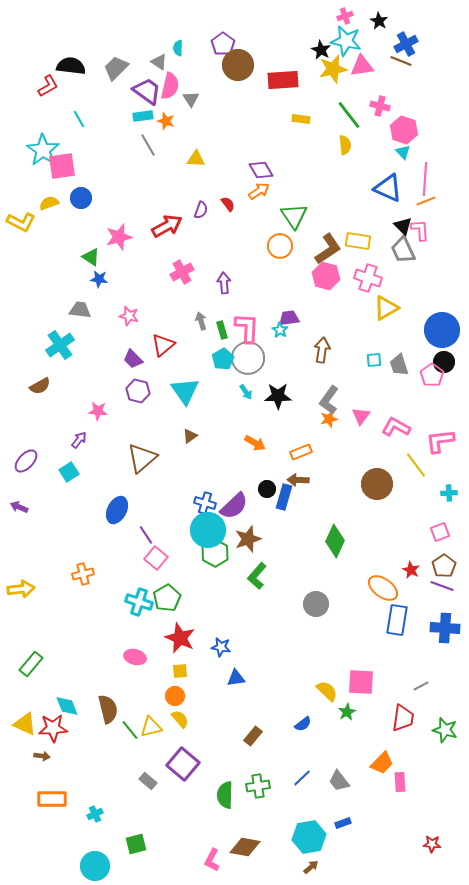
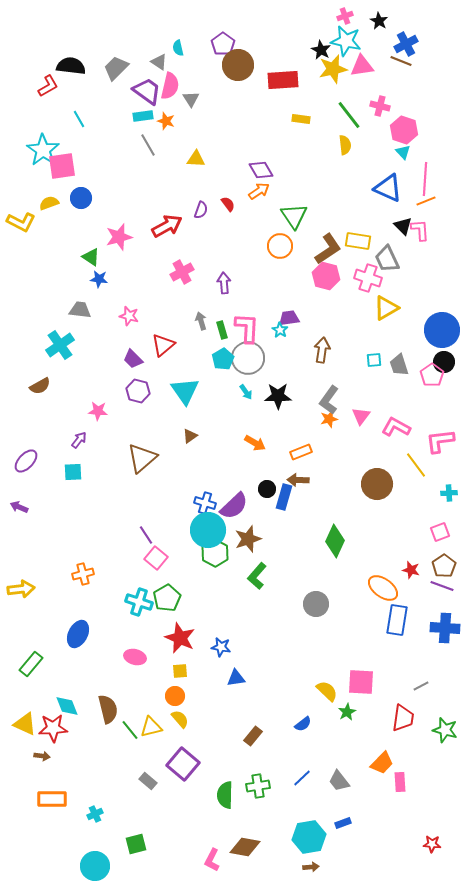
cyan semicircle at (178, 48): rotated 14 degrees counterclockwise
gray trapezoid at (403, 250): moved 16 px left, 9 px down
cyan square at (69, 472): moved 4 px right; rotated 30 degrees clockwise
blue ellipse at (117, 510): moved 39 px left, 124 px down
red star at (411, 570): rotated 12 degrees counterclockwise
brown arrow at (311, 867): rotated 35 degrees clockwise
